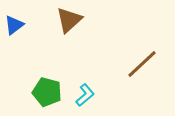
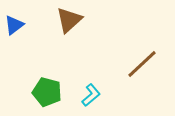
cyan L-shape: moved 6 px right
